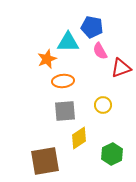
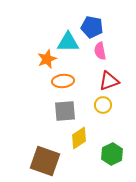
pink semicircle: rotated 18 degrees clockwise
red triangle: moved 12 px left, 13 px down
brown square: rotated 28 degrees clockwise
